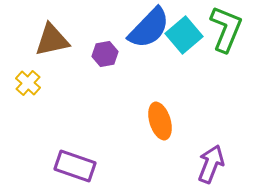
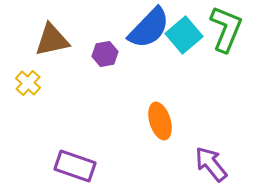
purple arrow: rotated 60 degrees counterclockwise
